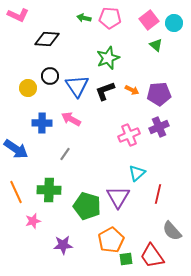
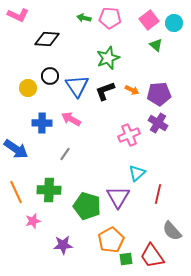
purple cross: moved 1 px left, 4 px up; rotated 36 degrees counterclockwise
